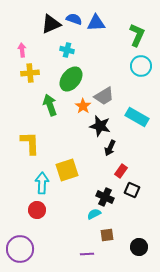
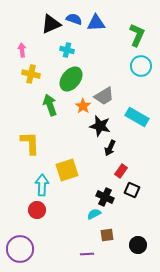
yellow cross: moved 1 px right, 1 px down; rotated 18 degrees clockwise
cyan arrow: moved 2 px down
black circle: moved 1 px left, 2 px up
